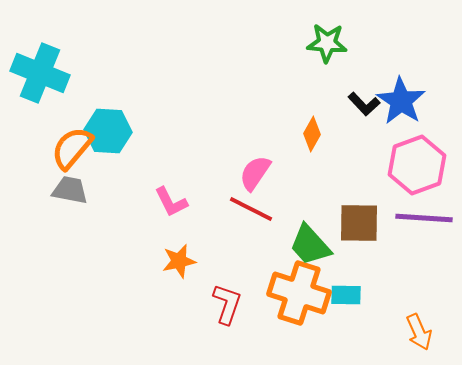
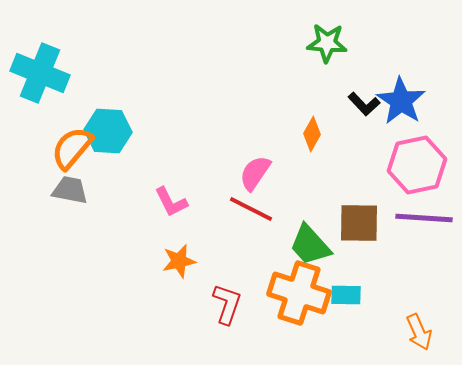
pink hexagon: rotated 8 degrees clockwise
